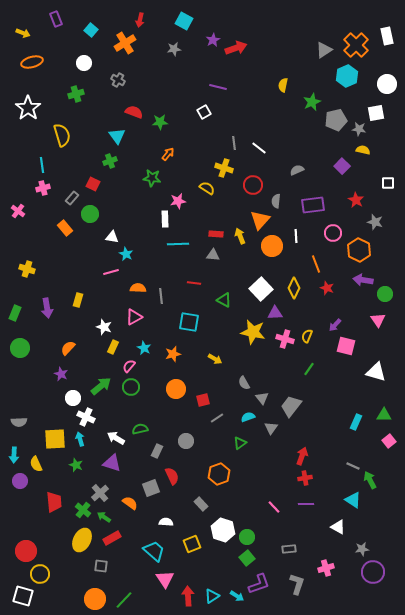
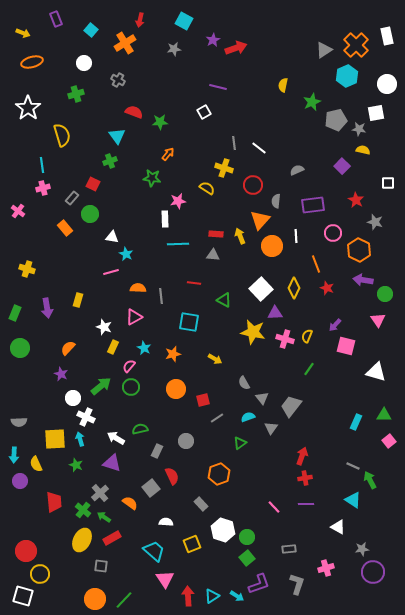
gray square at (151, 488): rotated 18 degrees counterclockwise
